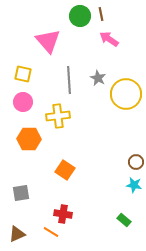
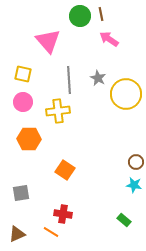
yellow cross: moved 5 px up
